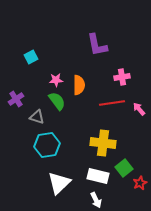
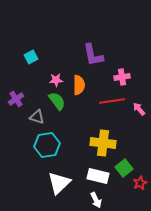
purple L-shape: moved 4 px left, 10 px down
red line: moved 2 px up
